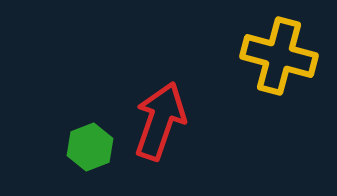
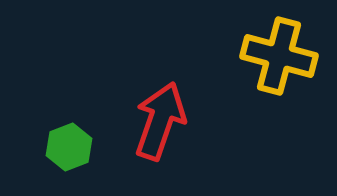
green hexagon: moved 21 px left
